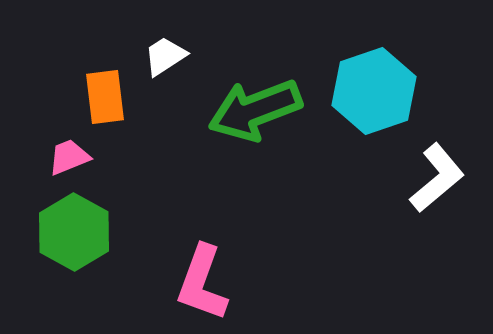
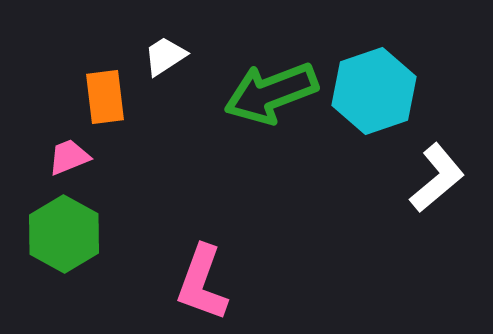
green arrow: moved 16 px right, 17 px up
green hexagon: moved 10 px left, 2 px down
